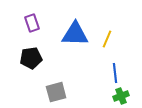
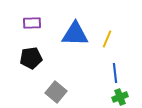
purple rectangle: rotated 72 degrees counterclockwise
gray square: rotated 35 degrees counterclockwise
green cross: moved 1 px left, 1 px down
